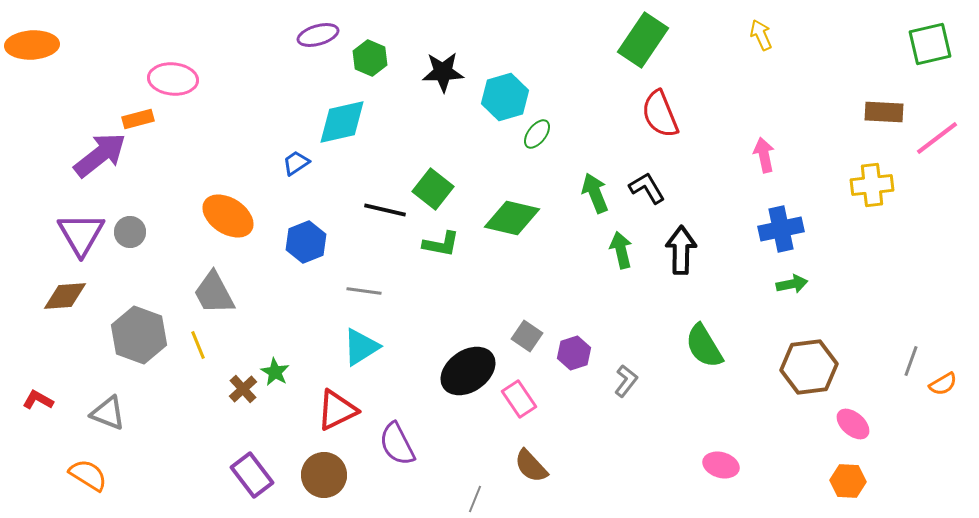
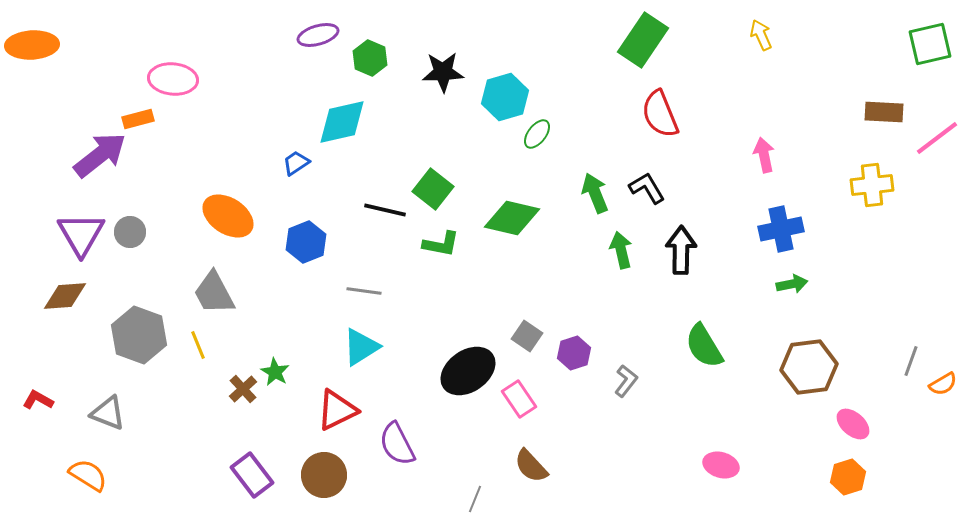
orange hexagon at (848, 481): moved 4 px up; rotated 20 degrees counterclockwise
